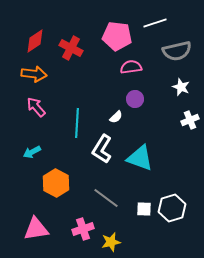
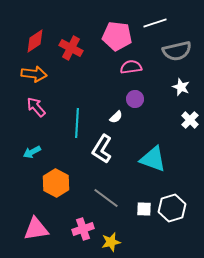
white cross: rotated 24 degrees counterclockwise
cyan triangle: moved 13 px right, 1 px down
